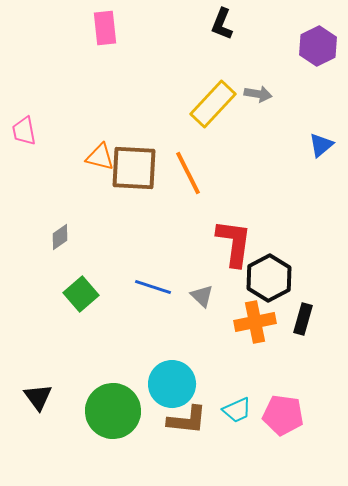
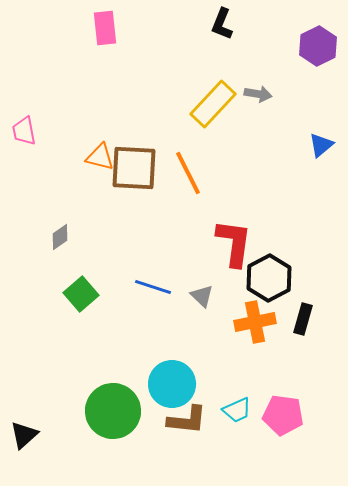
black triangle: moved 14 px left, 38 px down; rotated 24 degrees clockwise
